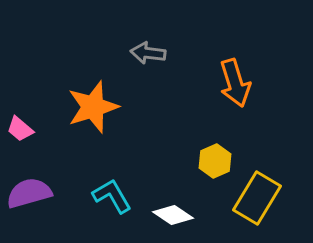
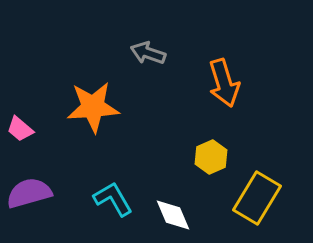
gray arrow: rotated 12 degrees clockwise
orange arrow: moved 11 px left
orange star: rotated 14 degrees clockwise
yellow hexagon: moved 4 px left, 4 px up
cyan L-shape: moved 1 px right, 3 px down
white diamond: rotated 33 degrees clockwise
